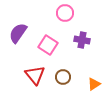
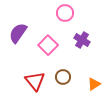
purple cross: rotated 21 degrees clockwise
pink square: rotated 12 degrees clockwise
red triangle: moved 6 px down
